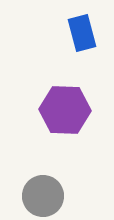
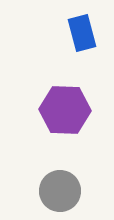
gray circle: moved 17 px right, 5 px up
